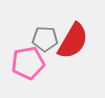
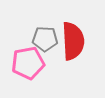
red semicircle: rotated 33 degrees counterclockwise
